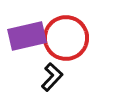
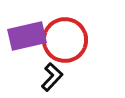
red circle: moved 1 px left, 2 px down
